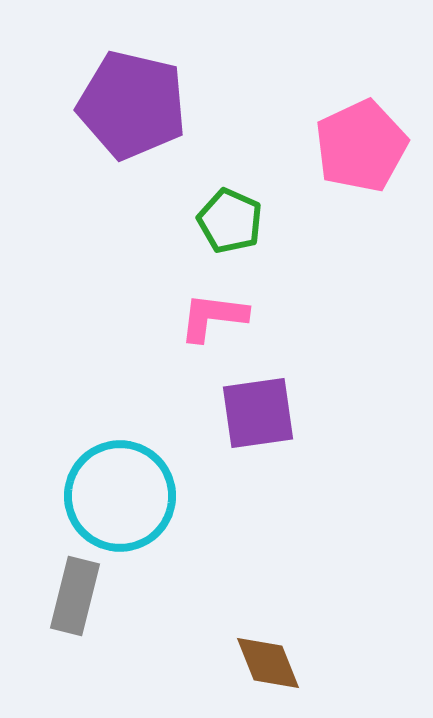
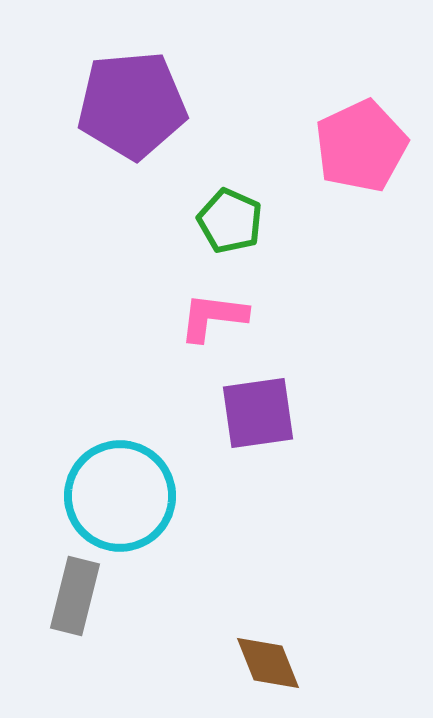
purple pentagon: rotated 18 degrees counterclockwise
